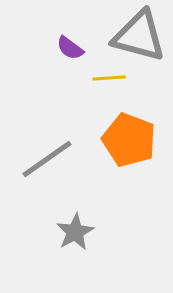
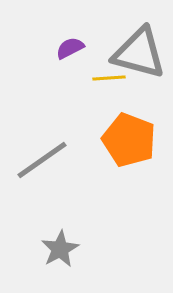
gray triangle: moved 17 px down
purple semicircle: rotated 116 degrees clockwise
gray line: moved 5 px left, 1 px down
gray star: moved 15 px left, 17 px down
